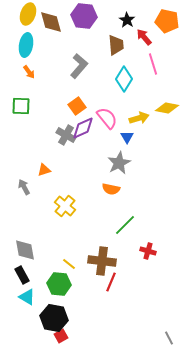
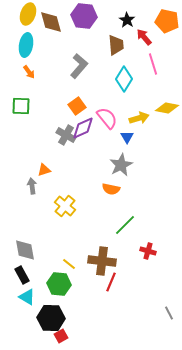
gray star: moved 2 px right, 2 px down
gray arrow: moved 8 px right, 1 px up; rotated 21 degrees clockwise
black hexagon: moved 3 px left; rotated 8 degrees counterclockwise
gray line: moved 25 px up
